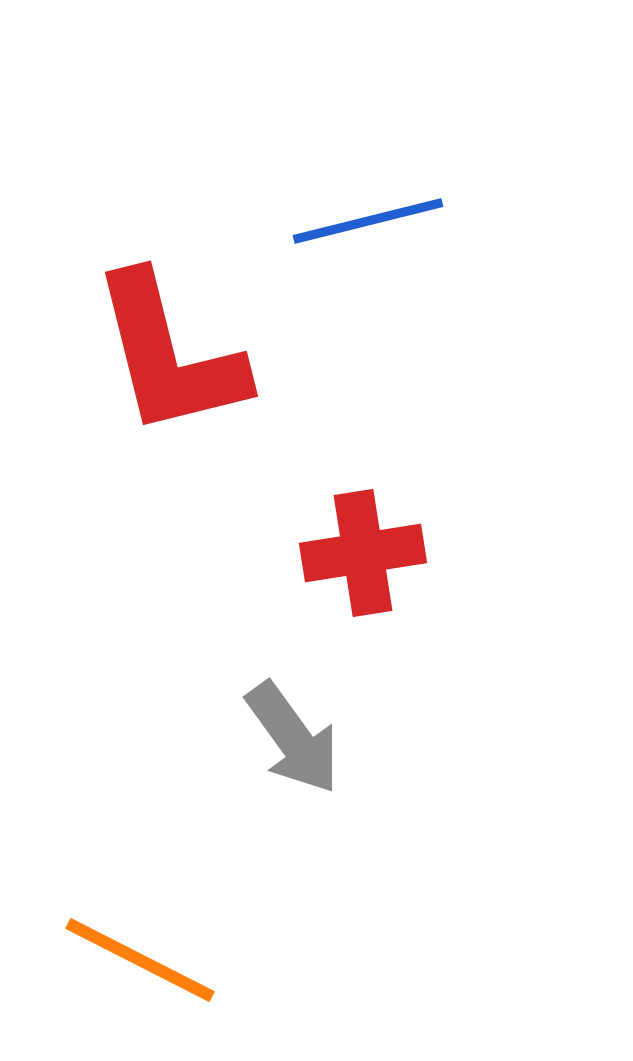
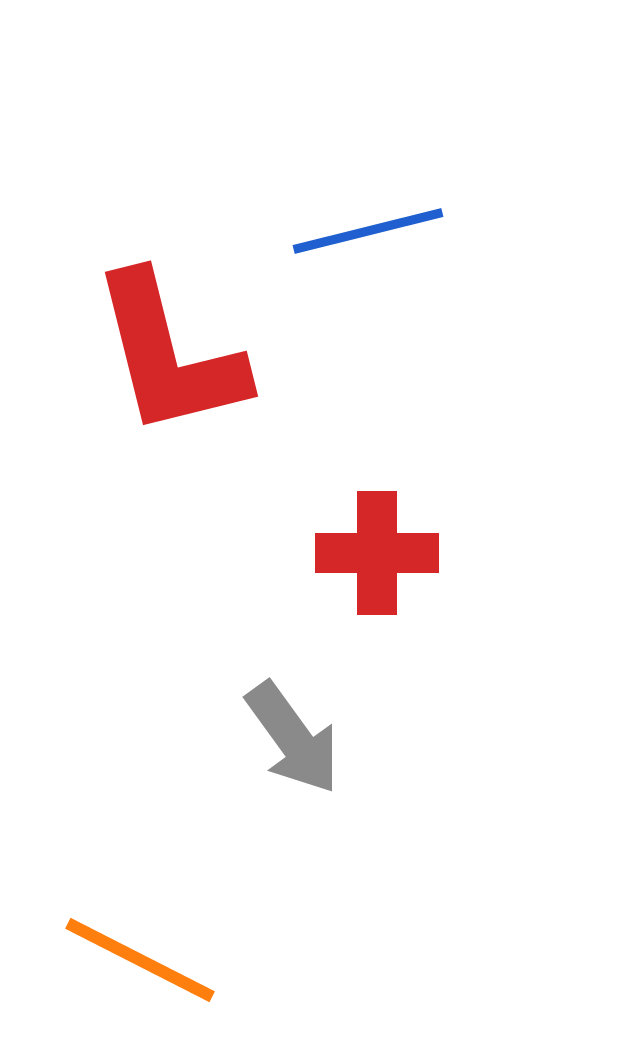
blue line: moved 10 px down
red cross: moved 14 px right; rotated 9 degrees clockwise
